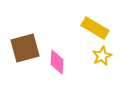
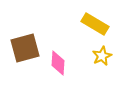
yellow rectangle: moved 4 px up
pink diamond: moved 1 px right, 1 px down
